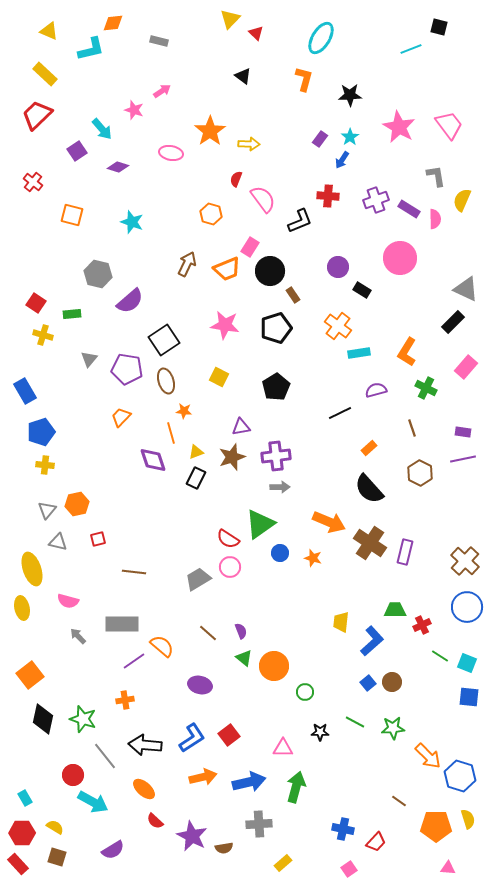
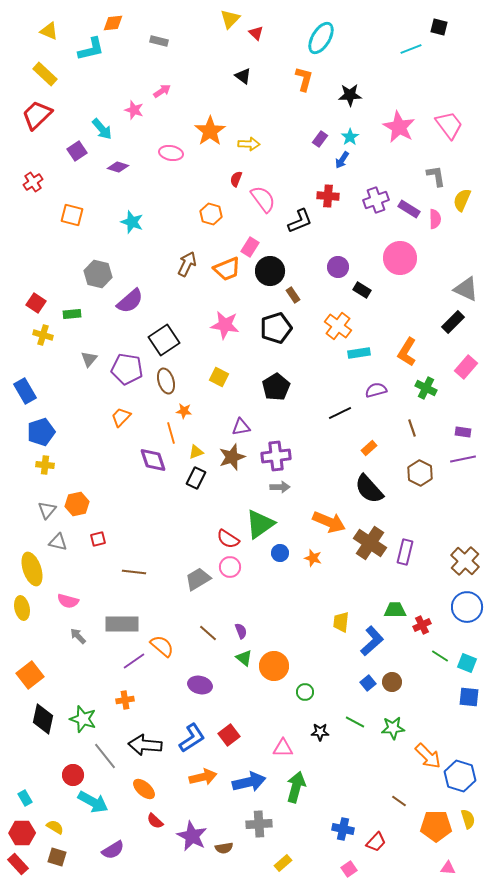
red cross at (33, 182): rotated 18 degrees clockwise
